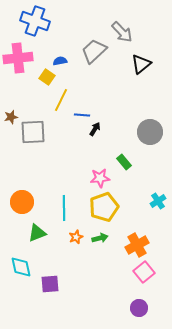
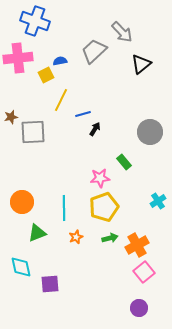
yellow square: moved 1 px left, 2 px up; rotated 28 degrees clockwise
blue line: moved 1 px right, 1 px up; rotated 21 degrees counterclockwise
green arrow: moved 10 px right
